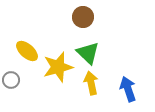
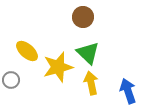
blue arrow: moved 2 px down
